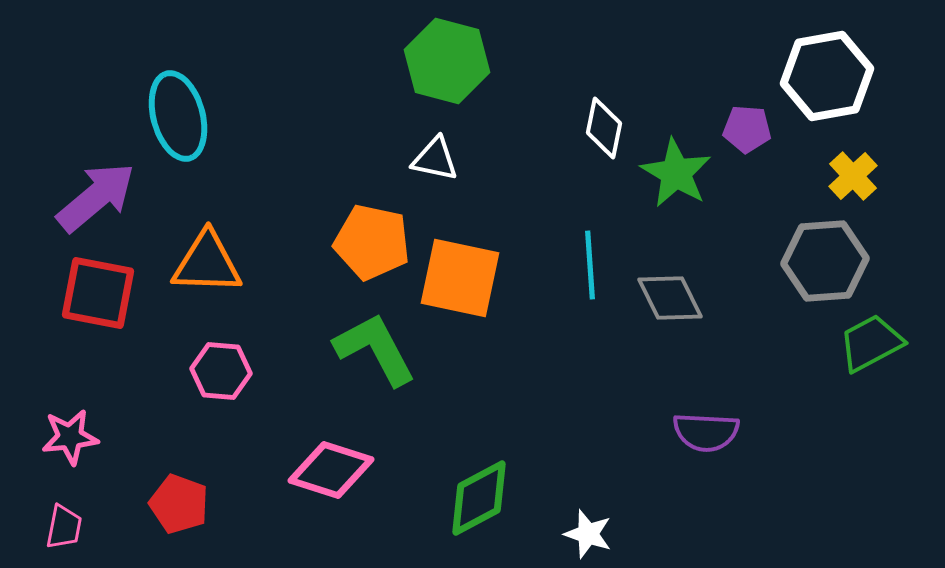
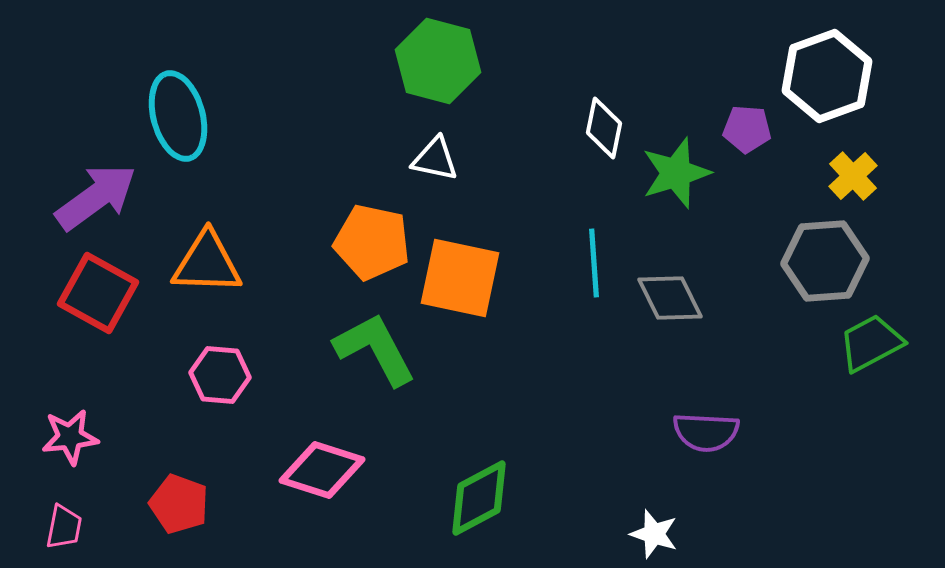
green hexagon: moved 9 px left
white hexagon: rotated 10 degrees counterclockwise
green star: rotated 24 degrees clockwise
purple arrow: rotated 4 degrees clockwise
cyan line: moved 4 px right, 2 px up
red square: rotated 18 degrees clockwise
pink hexagon: moved 1 px left, 4 px down
pink diamond: moved 9 px left
white star: moved 66 px right
